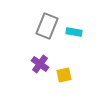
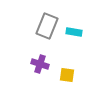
purple cross: rotated 18 degrees counterclockwise
yellow square: moved 3 px right; rotated 21 degrees clockwise
